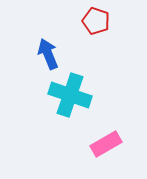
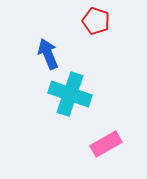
cyan cross: moved 1 px up
